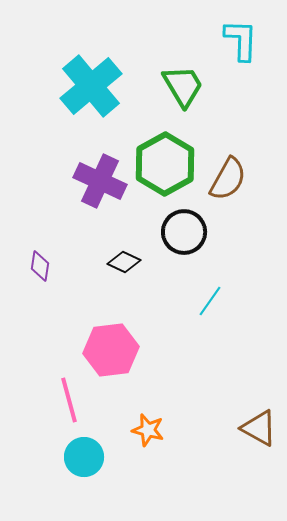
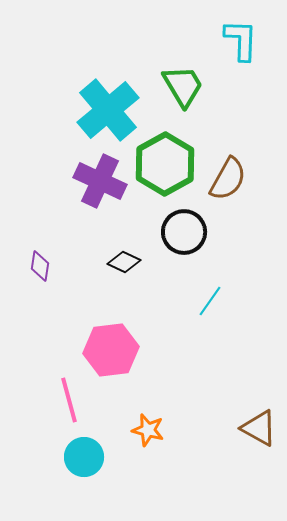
cyan cross: moved 17 px right, 24 px down
